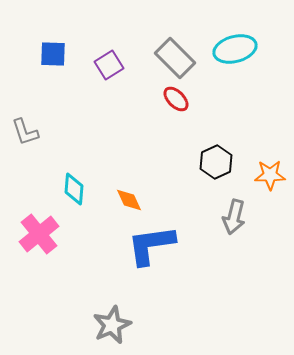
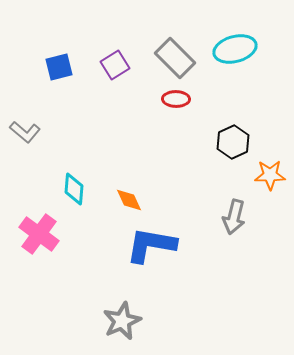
blue square: moved 6 px right, 13 px down; rotated 16 degrees counterclockwise
purple square: moved 6 px right
red ellipse: rotated 44 degrees counterclockwise
gray L-shape: rotated 32 degrees counterclockwise
black hexagon: moved 17 px right, 20 px up
pink cross: rotated 15 degrees counterclockwise
blue L-shape: rotated 18 degrees clockwise
gray star: moved 10 px right, 4 px up
